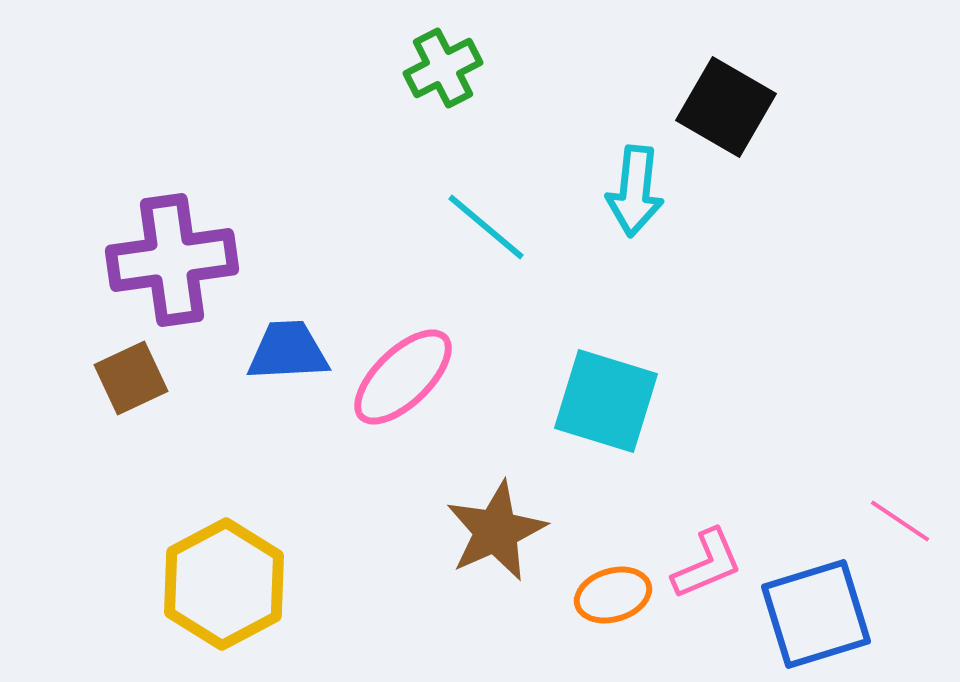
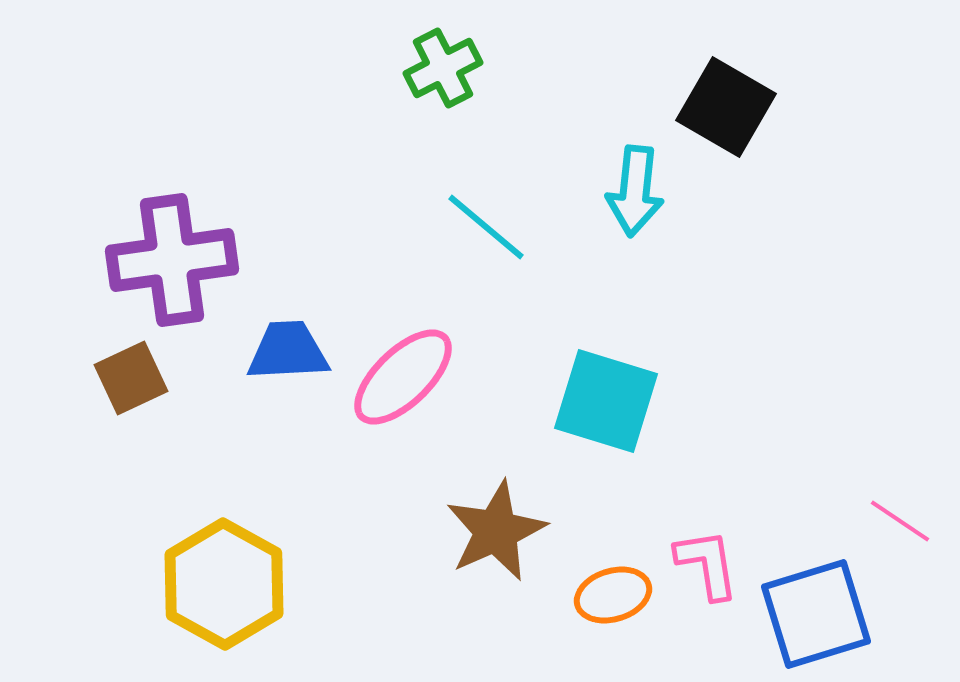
pink L-shape: rotated 76 degrees counterclockwise
yellow hexagon: rotated 3 degrees counterclockwise
